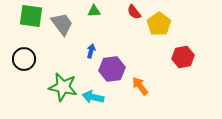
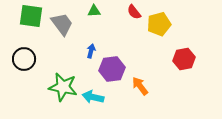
yellow pentagon: rotated 20 degrees clockwise
red hexagon: moved 1 px right, 2 px down
